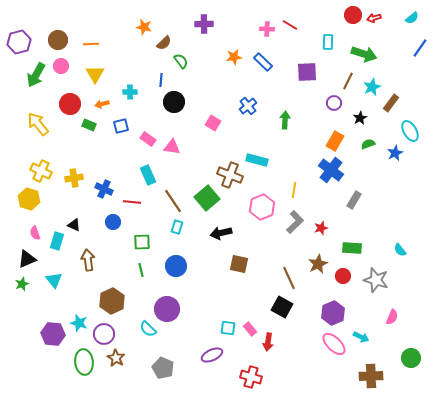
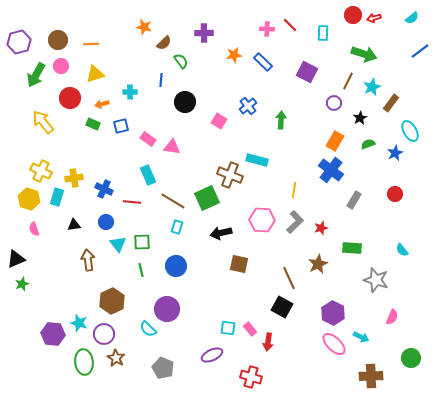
purple cross at (204, 24): moved 9 px down
red line at (290, 25): rotated 14 degrees clockwise
cyan rectangle at (328, 42): moved 5 px left, 9 px up
blue line at (420, 48): moved 3 px down; rotated 18 degrees clockwise
orange star at (234, 57): moved 2 px up
purple square at (307, 72): rotated 30 degrees clockwise
yellow triangle at (95, 74): rotated 42 degrees clockwise
black circle at (174, 102): moved 11 px right
red circle at (70, 104): moved 6 px up
green arrow at (285, 120): moved 4 px left
pink square at (213, 123): moved 6 px right, 2 px up
yellow arrow at (38, 124): moved 5 px right, 2 px up
green rectangle at (89, 125): moved 4 px right, 1 px up
green square at (207, 198): rotated 15 degrees clockwise
brown line at (173, 201): rotated 25 degrees counterclockwise
pink hexagon at (262, 207): moved 13 px down; rotated 25 degrees clockwise
blue circle at (113, 222): moved 7 px left
black triangle at (74, 225): rotated 32 degrees counterclockwise
pink semicircle at (35, 233): moved 1 px left, 4 px up
cyan rectangle at (57, 241): moved 44 px up
cyan semicircle at (400, 250): moved 2 px right
black triangle at (27, 259): moved 11 px left
red circle at (343, 276): moved 52 px right, 82 px up
cyan triangle at (54, 280): moved 64 px right, 36 px up
purple hexagon at (333, 313): rotated 10 degrees counterclockwise
